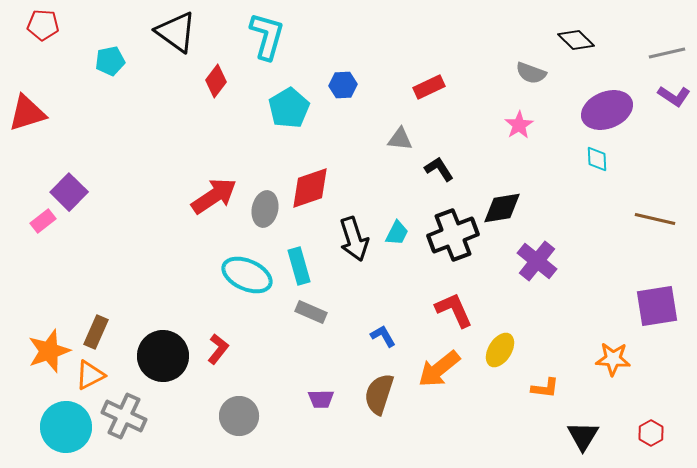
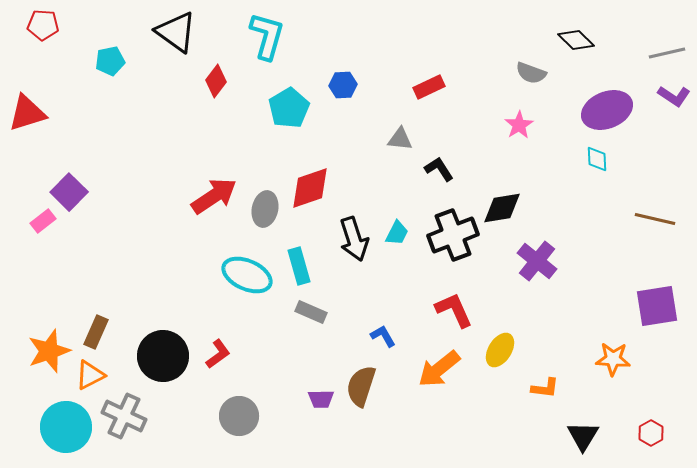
red L-shape at (218, 349): moved 5 px down; rotated 16 degrees clockwise
brown semicircle at (379, 394): moved 18 px left, 8 px up
